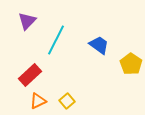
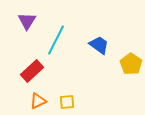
purple triangle: rotated 12 degrees counterclockwise
red rectangle: moved 2 px right, 4 px up
yellow square: moved 1 px down; rotated 35 degrees clockwise
